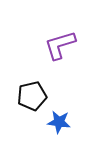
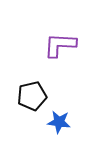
purple L-shape: rotated 20 degrees clockwise
